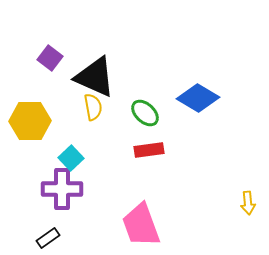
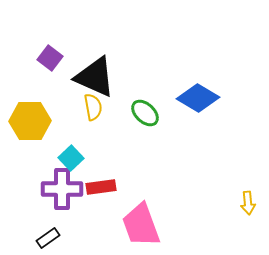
red rectangle: moved 48 px left, 37 px down
